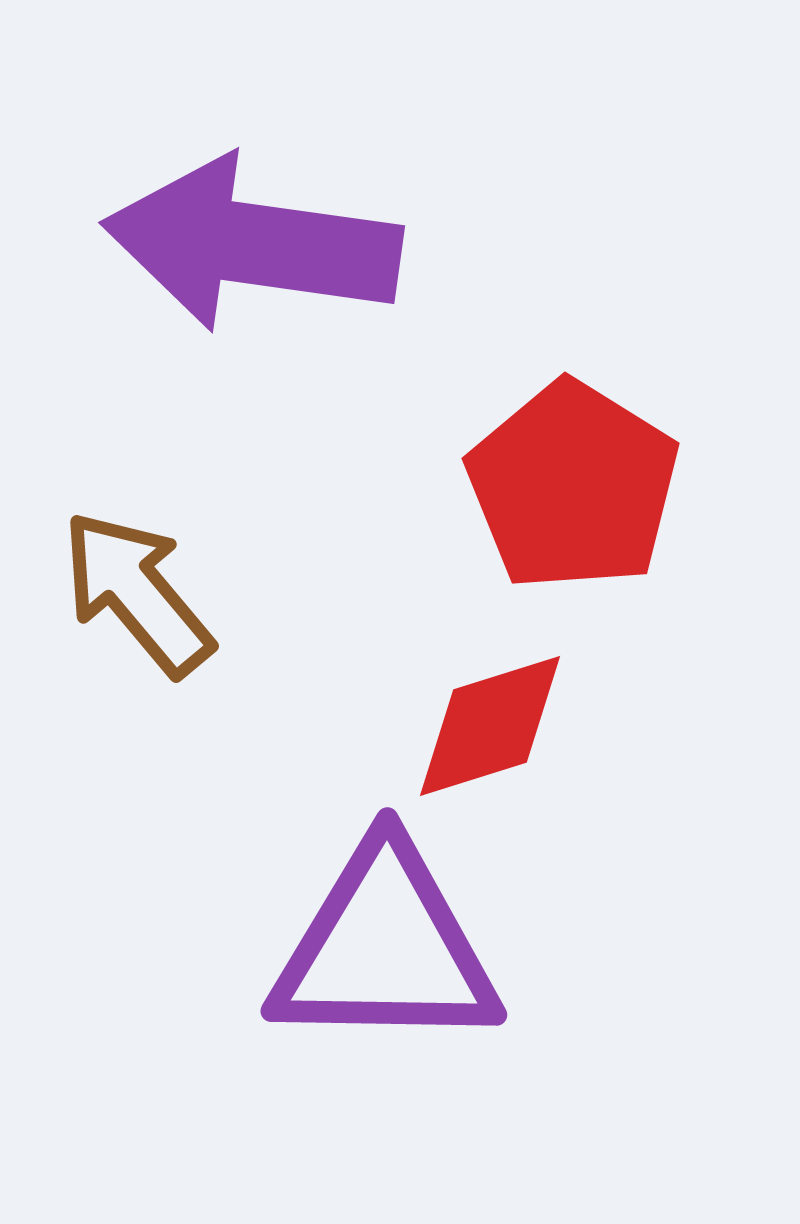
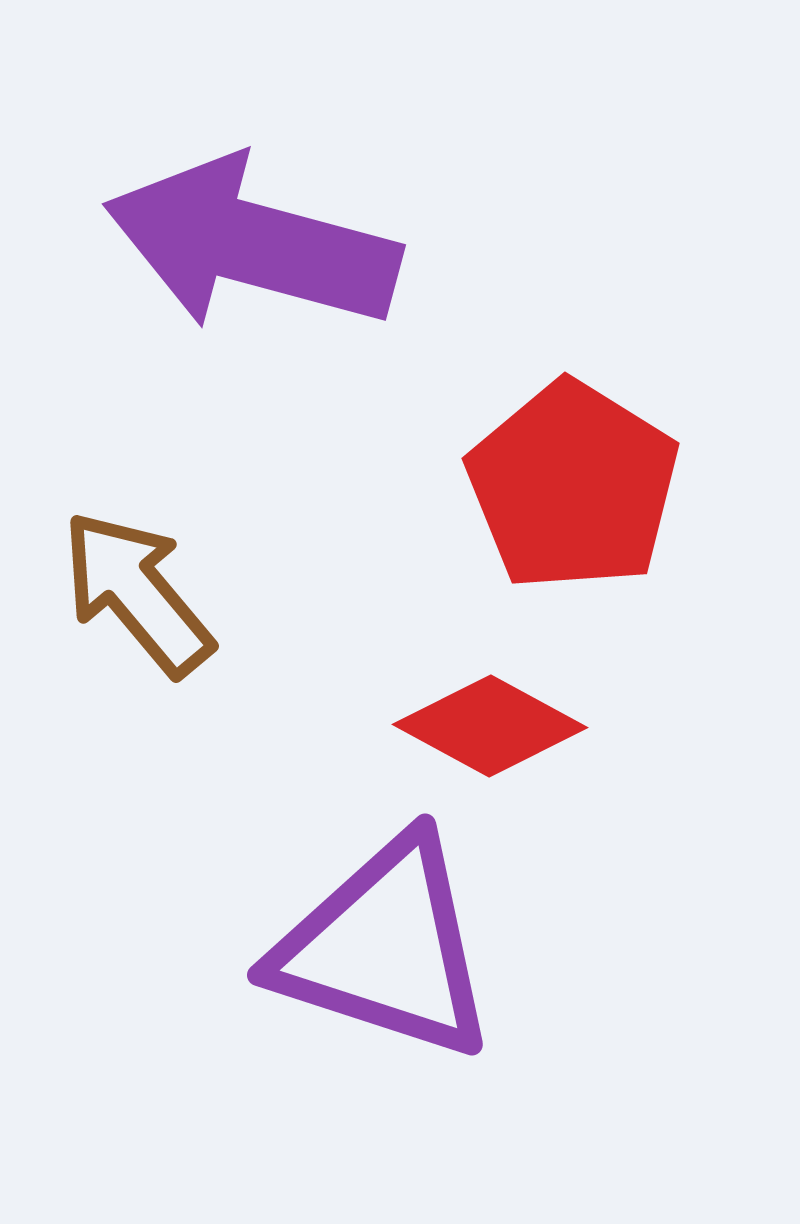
purple arrow: rotated 7 degrees clockwise
red diamond: rotated 46 degrees clockwise
purple triangle: rotated 17 degrees clockwise
